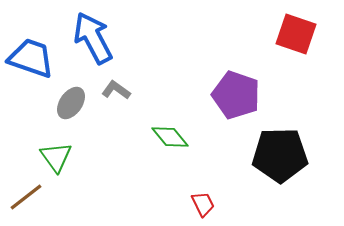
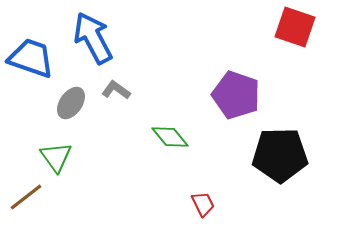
red square: moved 1 px left, 7 px up
